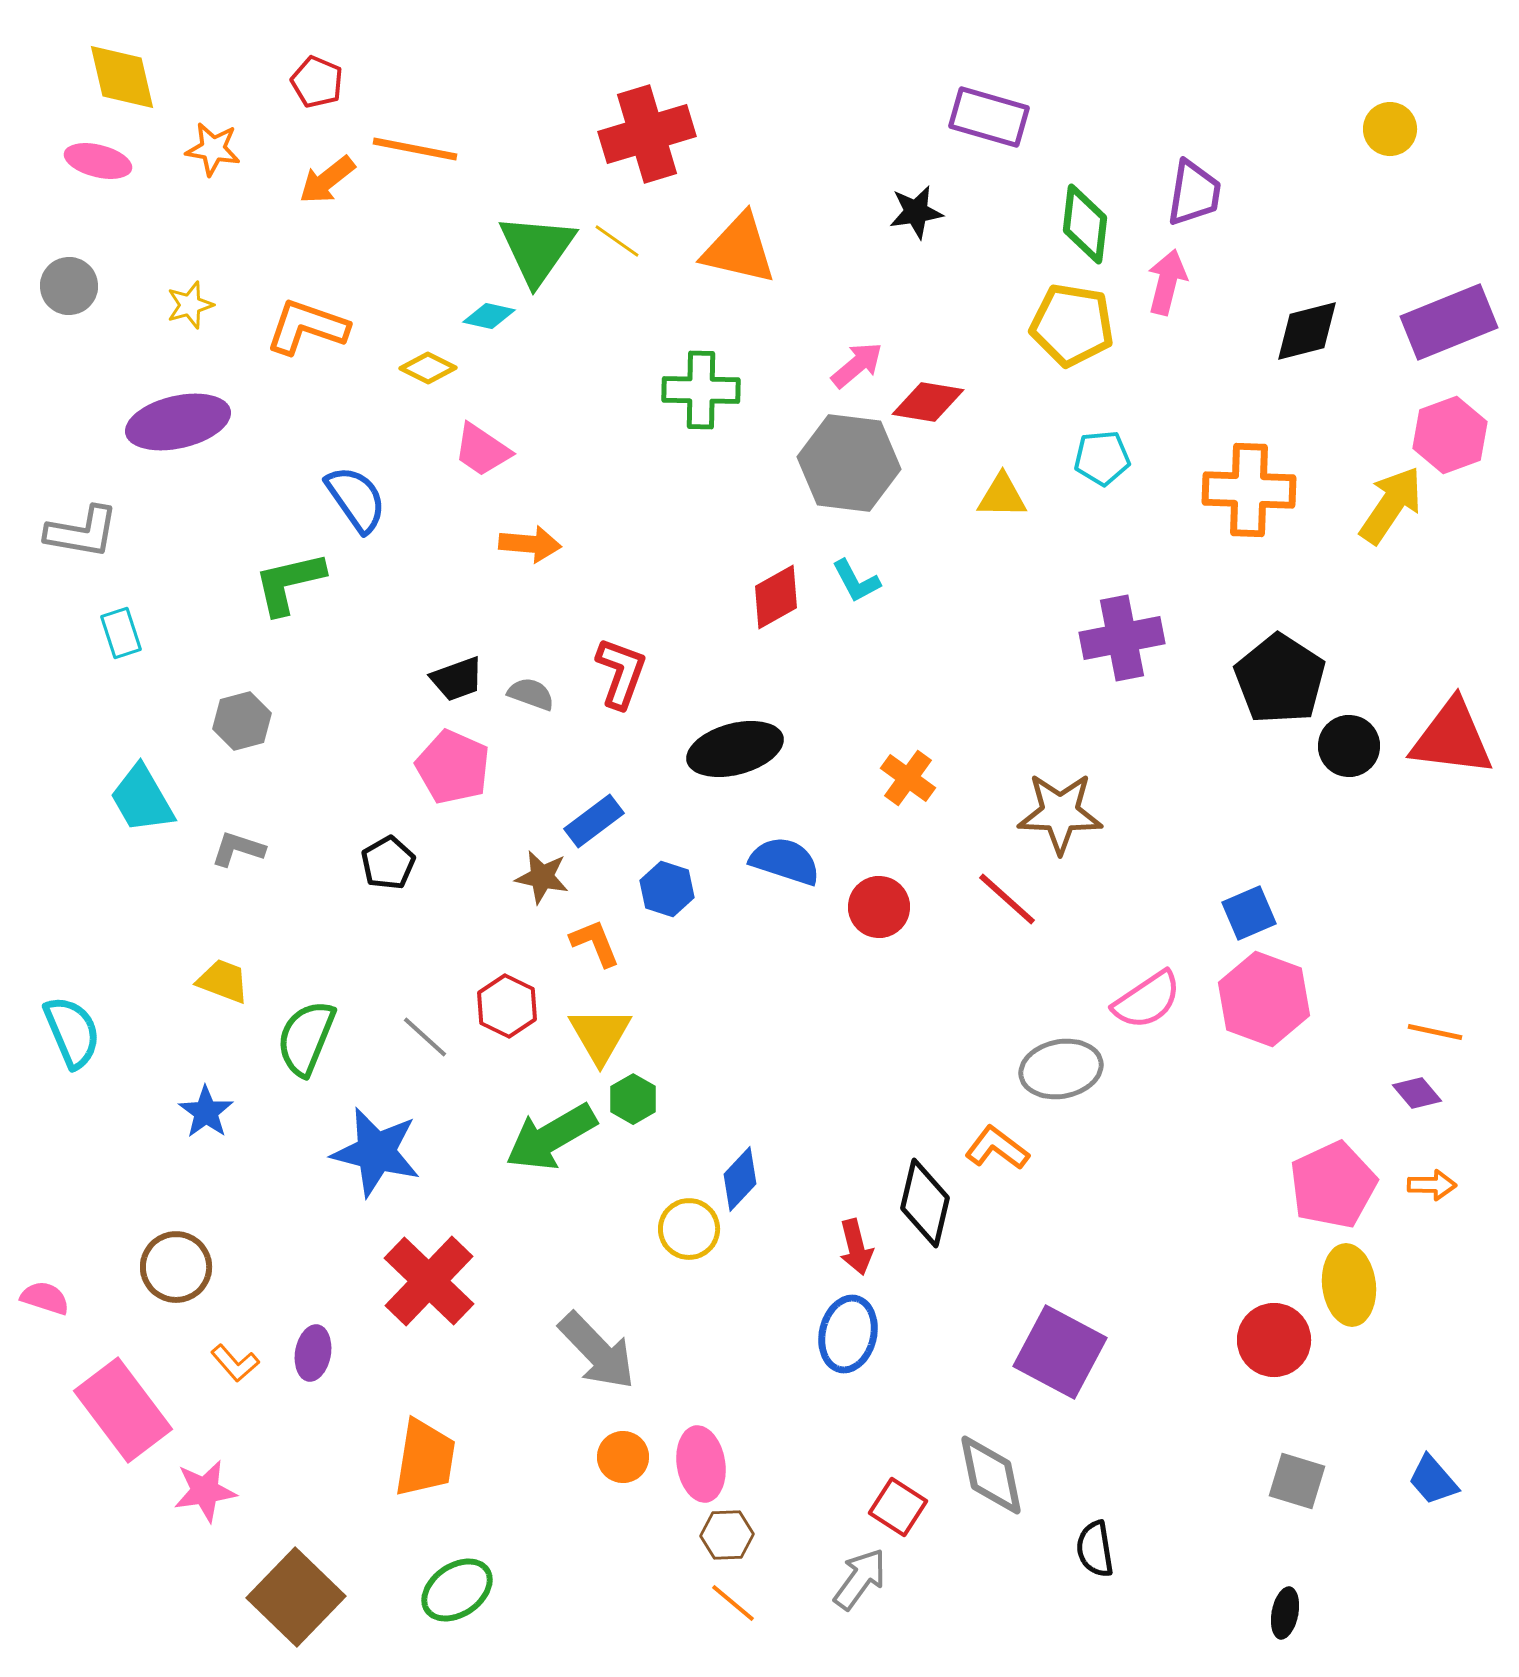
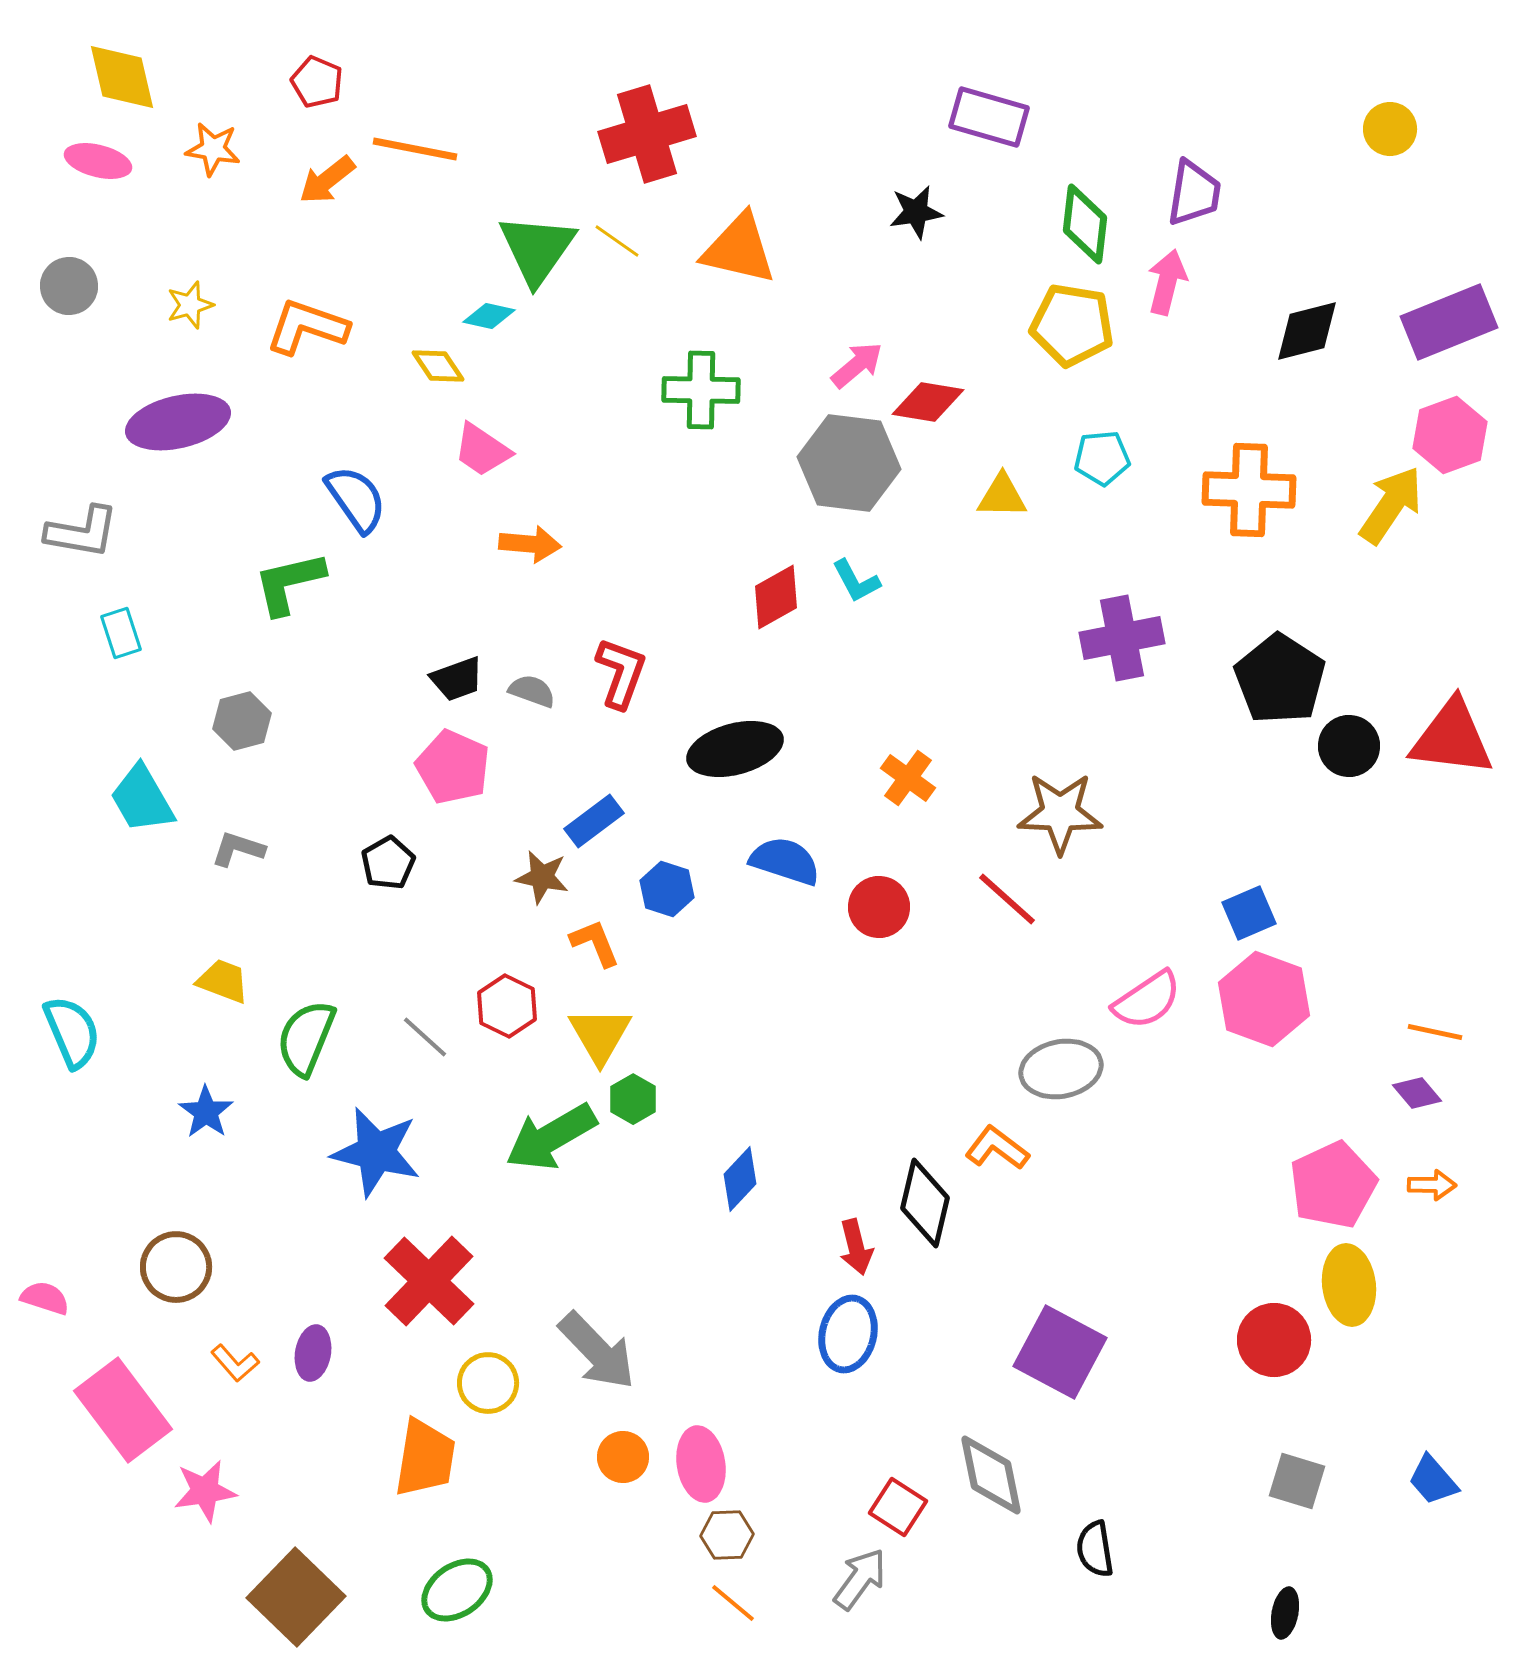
yellow diamond at (428, 368): moved 10 px right, 2 px up; rotated 30 degrees clockwise
gray semicircle at (531, 694): moved 1 px right, 3 px up
yellow circle at (689, 1229): moved 201 px left, 154 px down
